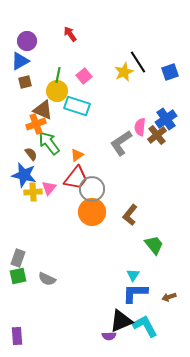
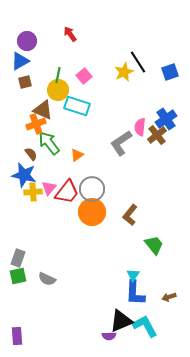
yellow circle: moved 1 px right, 1 px up
red trapezoid: moved 9 px left, 14 px down
blue L-shape: rotated 88 degrees counterclockwise
